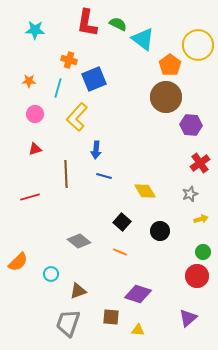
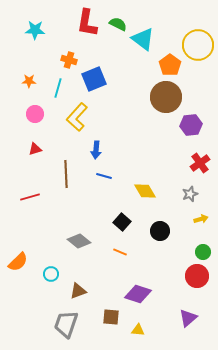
purple hexagon: rotated 10 degrees counterclockwise
gray trapezoid: moved 2 px left, 1 px down
